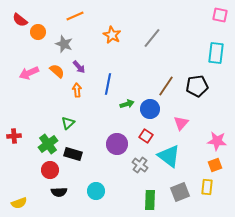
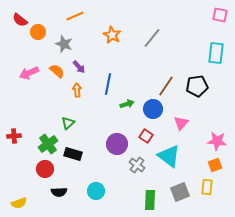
blue circle: moved 3 px right
gray cross: moved 3 px left
red circle: moved 5 px left, 1 px up
